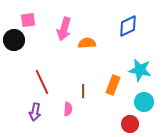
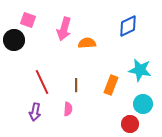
pink square: rotated 28 degrees clockwise
orange rectangle: moved 2 px left
brown line: moved 7 px left, 6 px up
cyan circle: moved 1 px left, 2 px down
